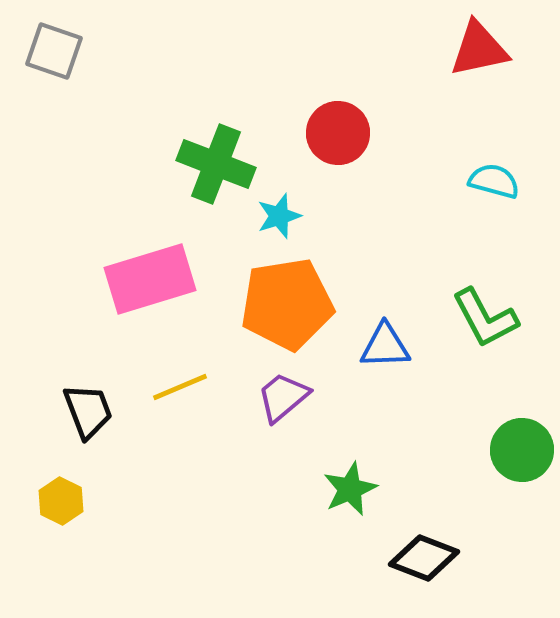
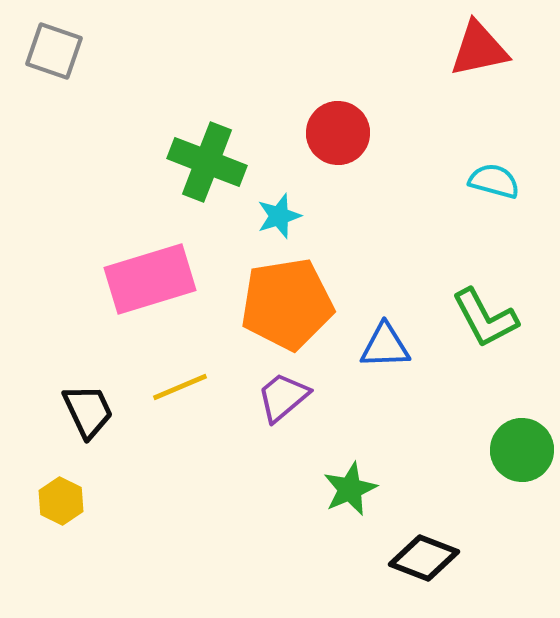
green cross: moved 9 px left, 2 px up
black trapezoid: rotated 4 degrees counterclockwise
